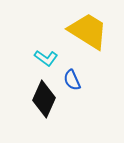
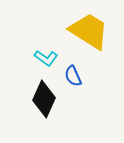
yellow trapezoid: moved 1 px right
blue semicircle: moved 1 px right, 4 px up
